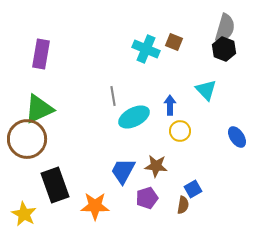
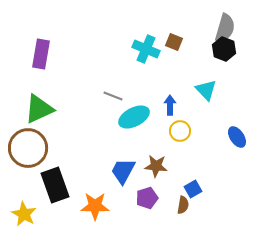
gray line: rotated 60 degrees counterclockwise
brown circle: moved 1 px right, 9 px down
